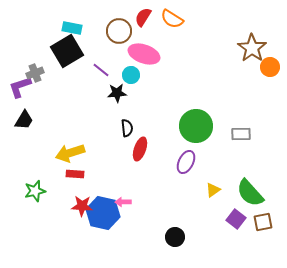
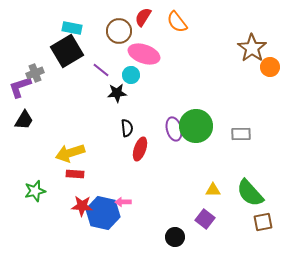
orange semicircle: moved 5 px right, 3 px down; rotated 20 degrees clockwise
purple ellipse: moved 12 px left, 33 px up; rotated 40 degrees counterclockwise
yellow triangle: rotated 35 degrees clockwise
purple square: moved 31 px left
